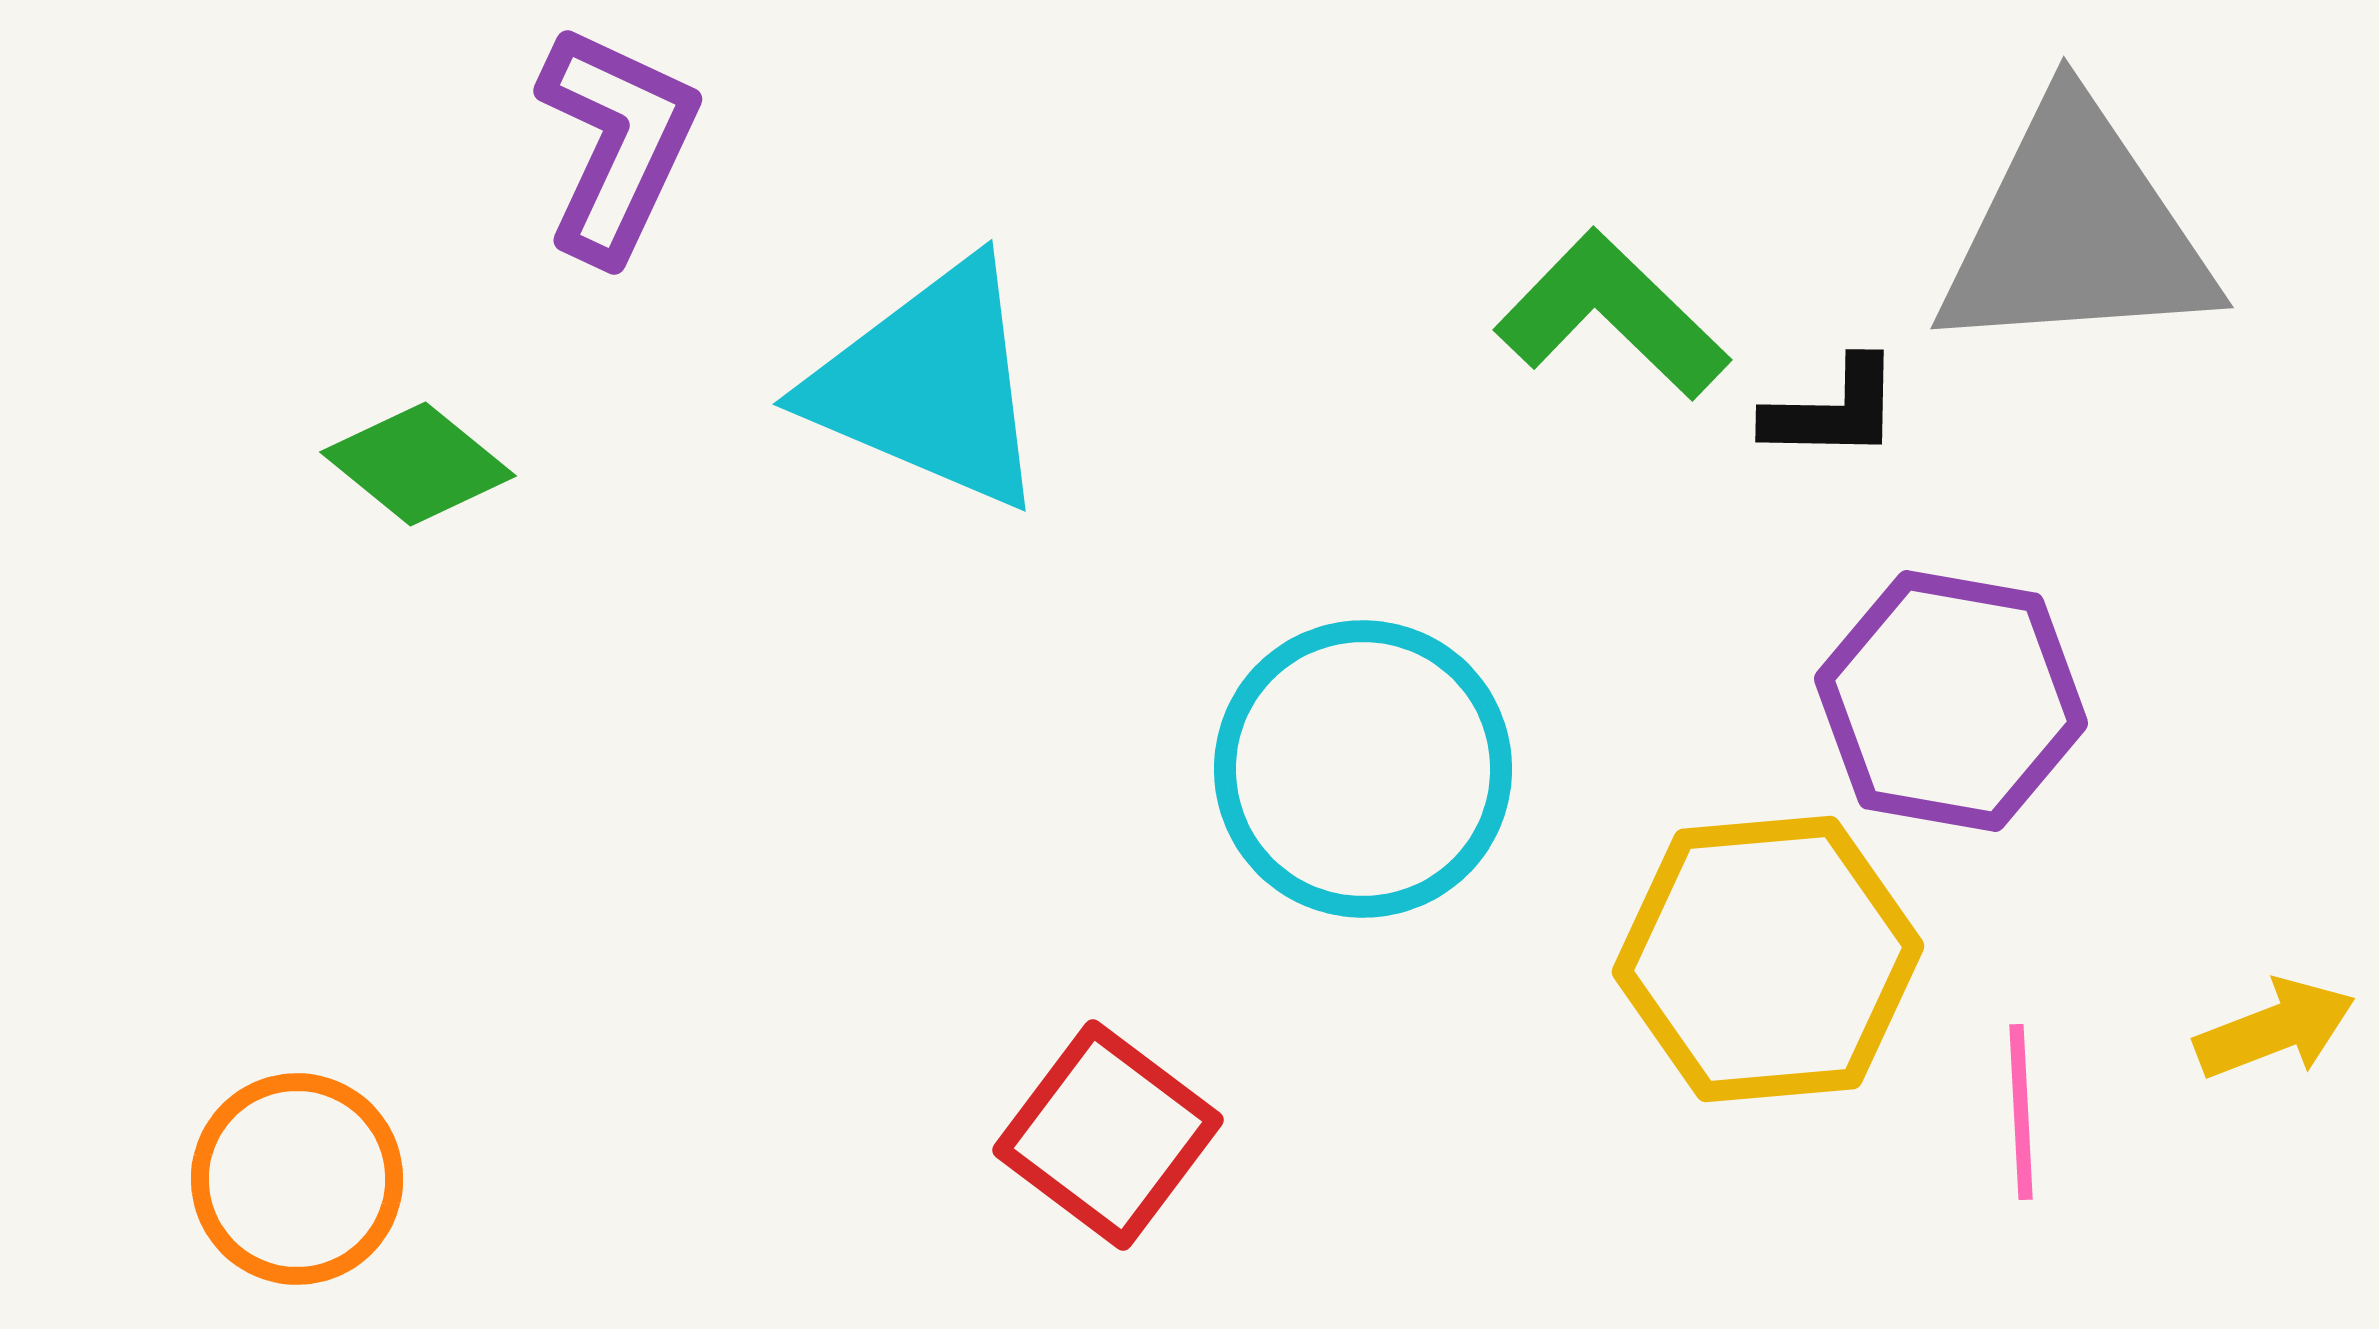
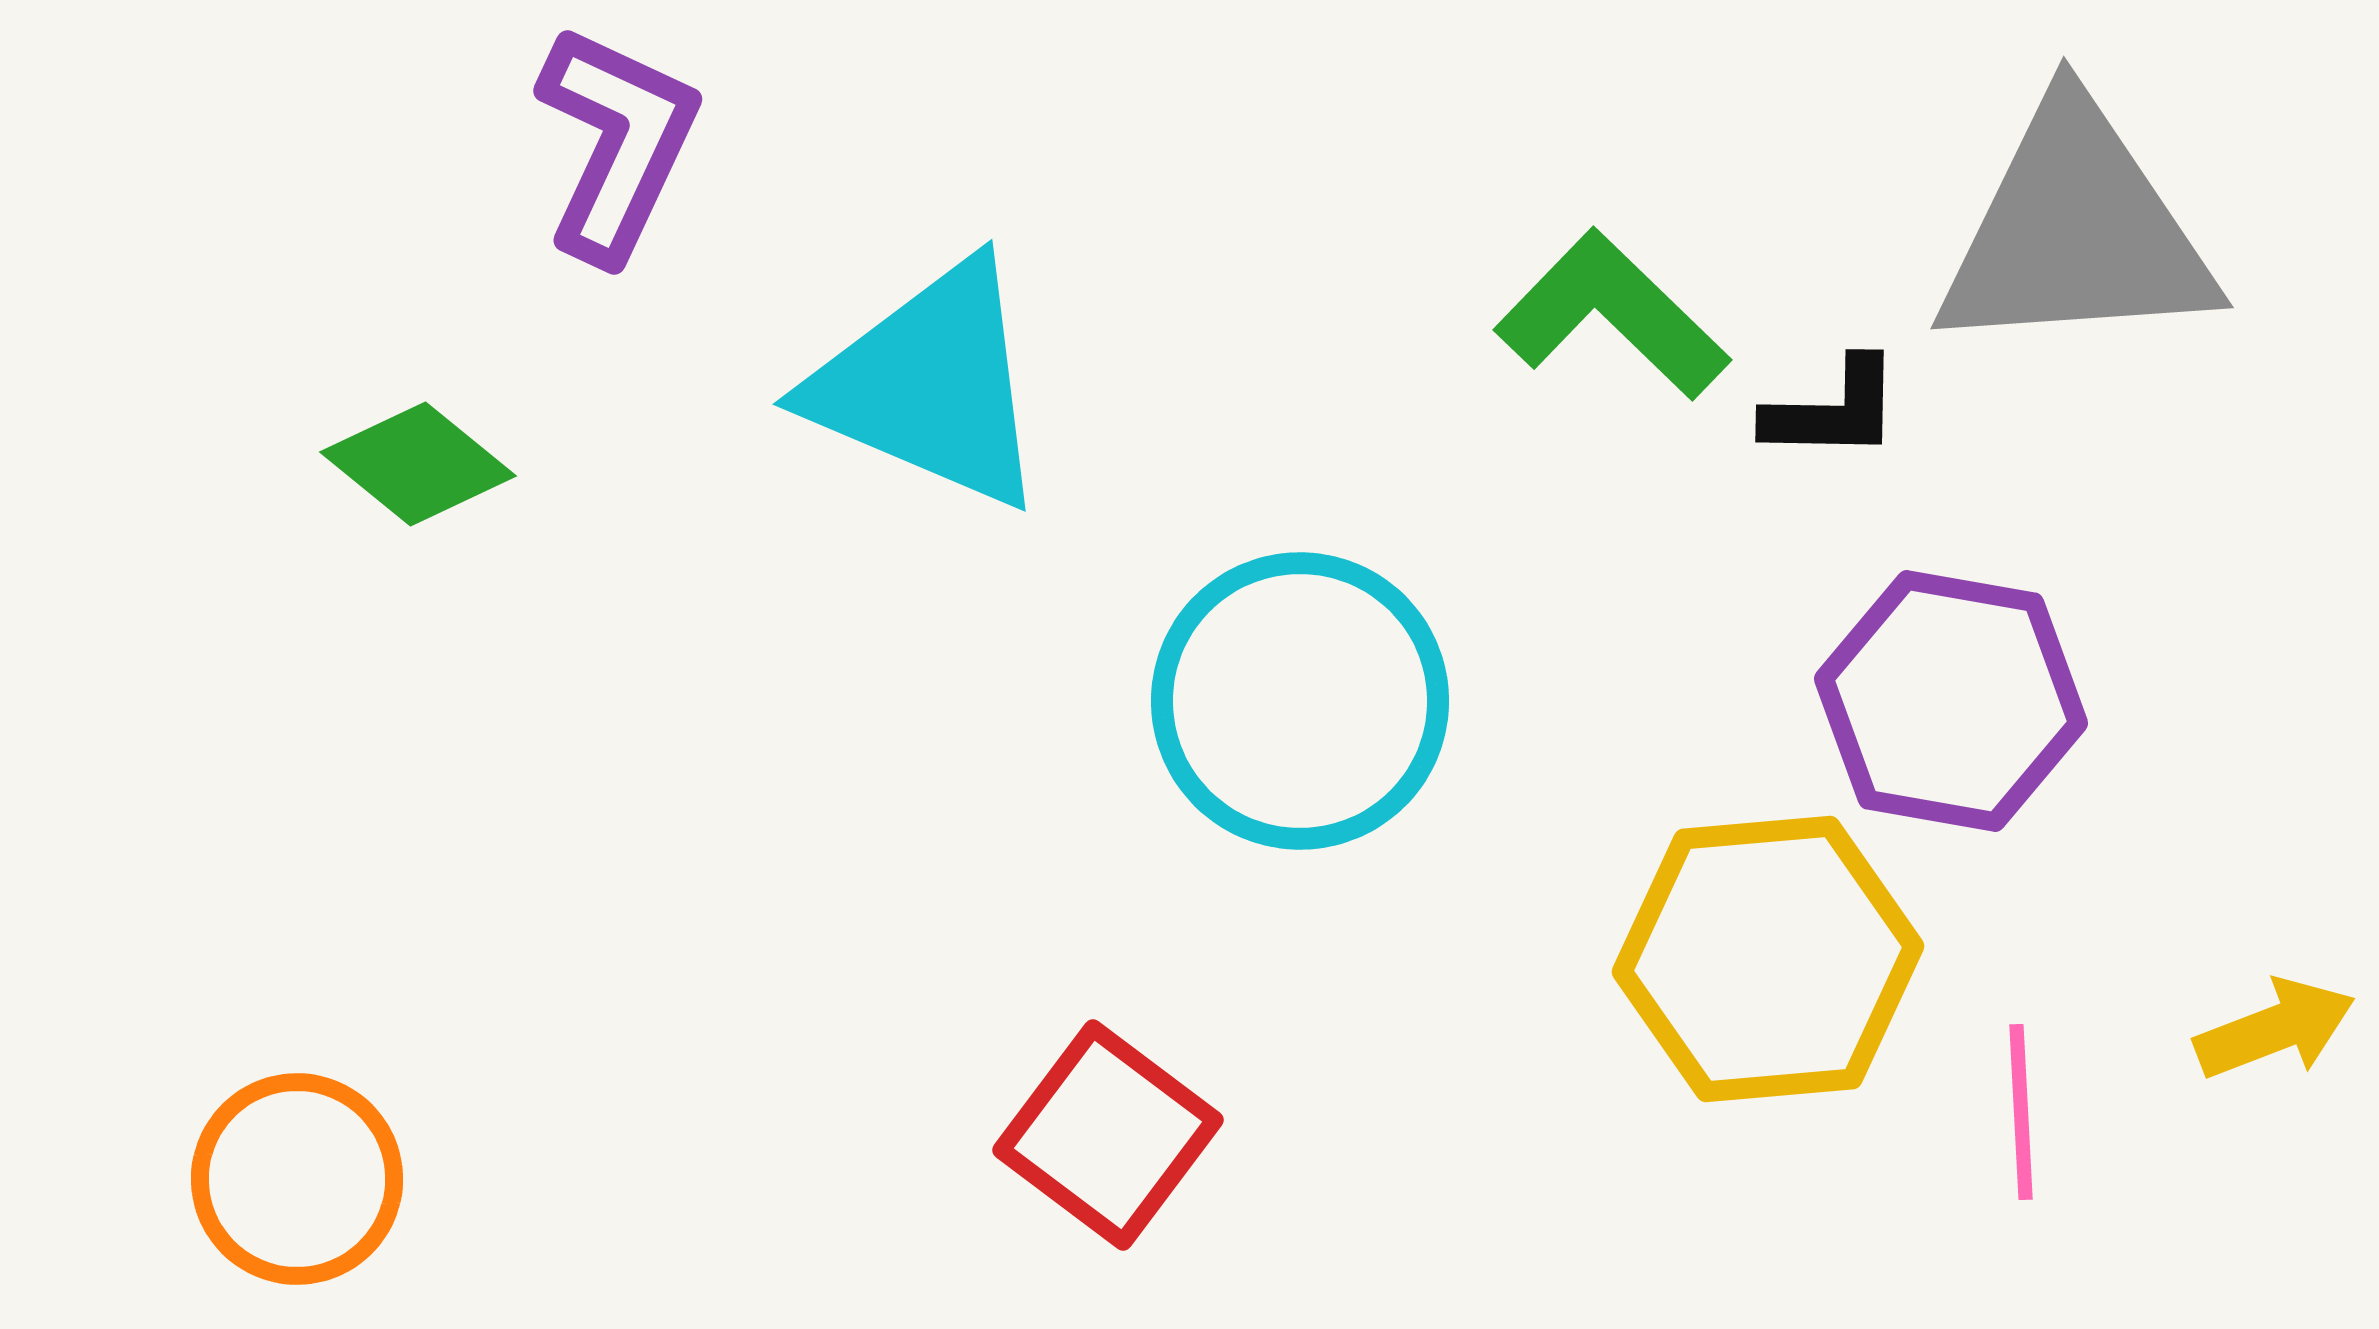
cyan circle: moved 63 px left, 68 px up
